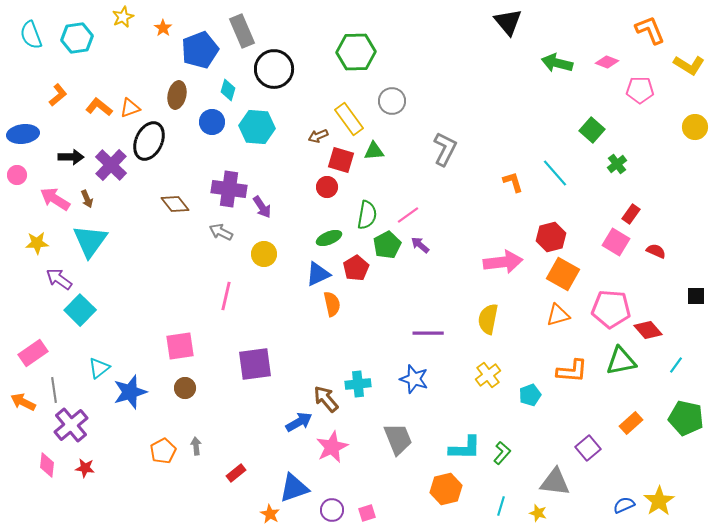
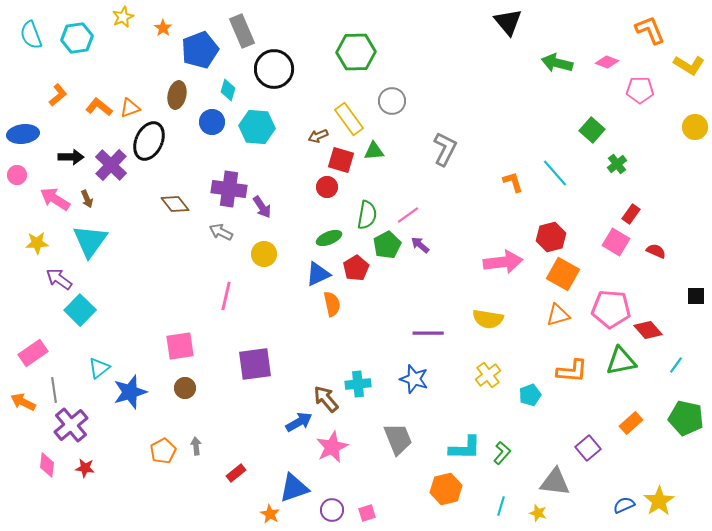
yellow semicircle at (488, 319): rotated 92 degrees counterclockwise
